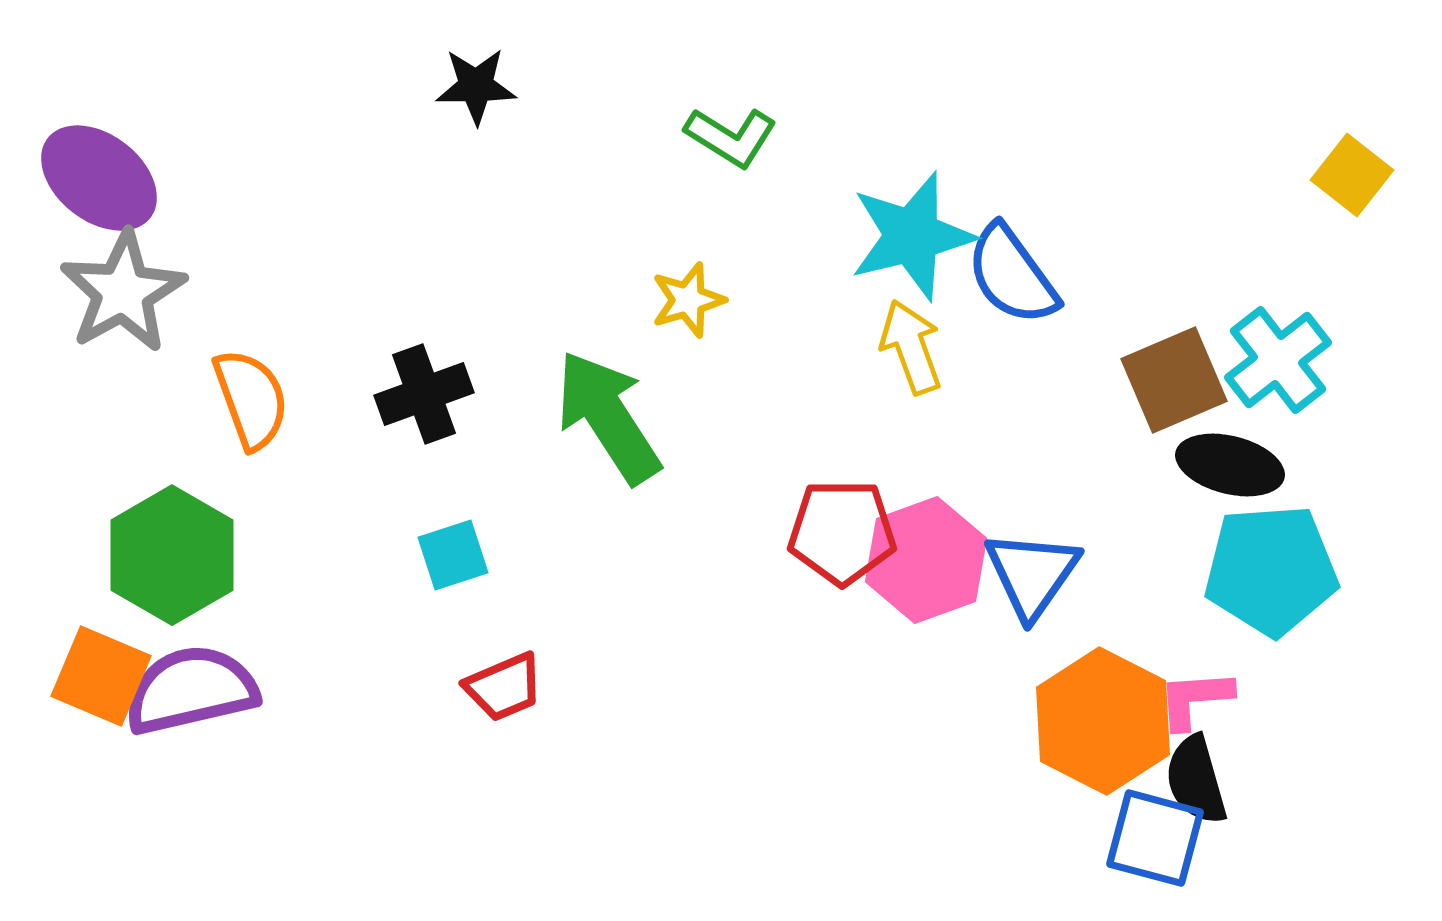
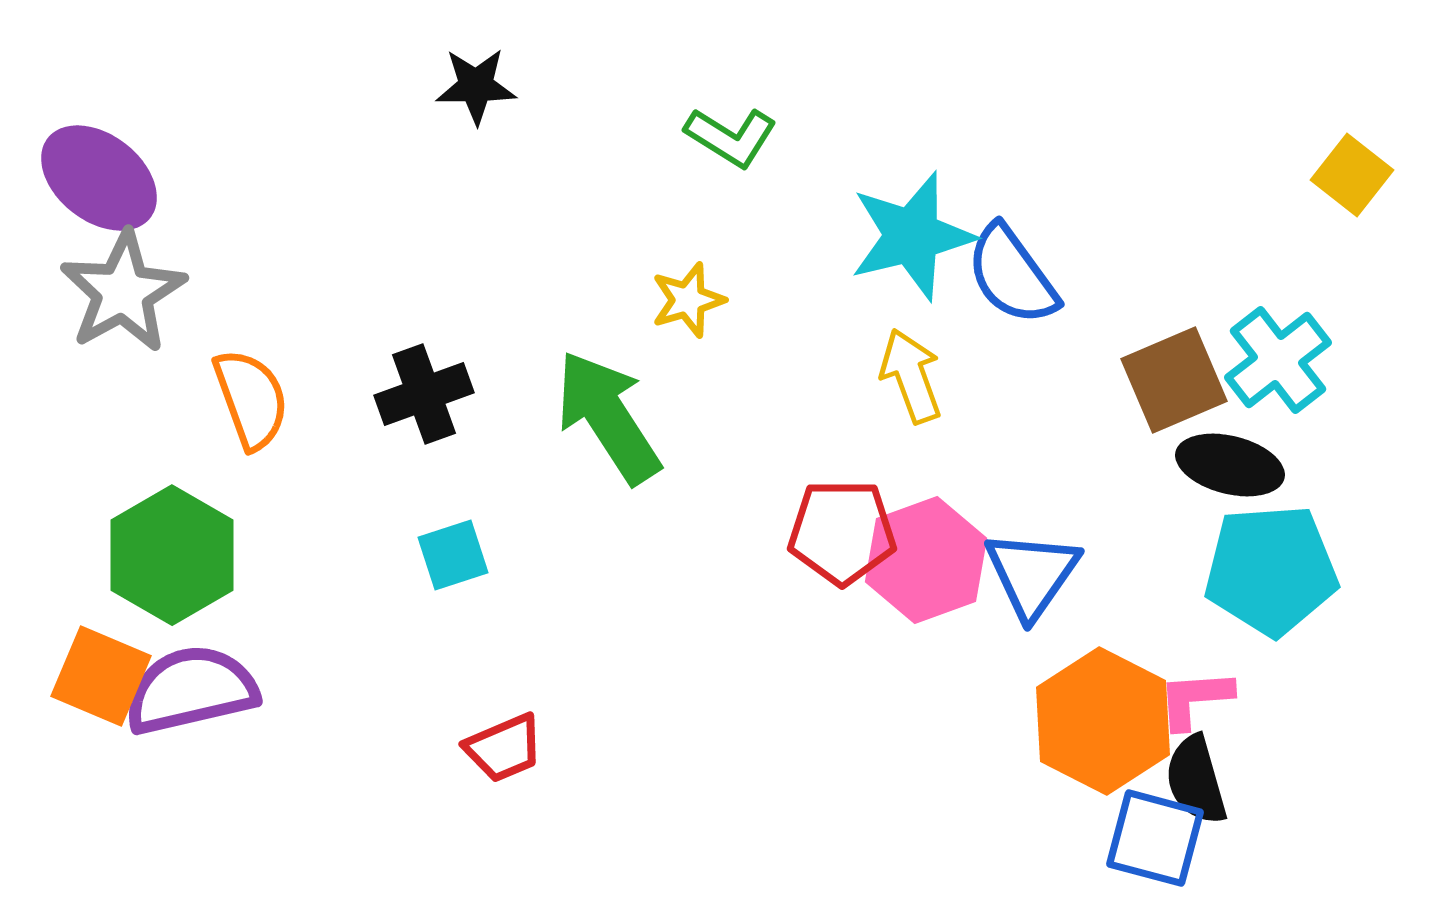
yellow arrow: moved 29 px down
red trapezoid: moved 61 px down
